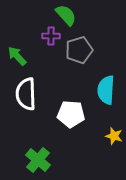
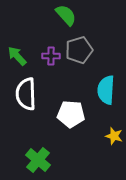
purple cross: moved 20 px down
